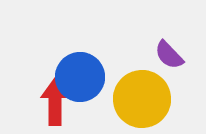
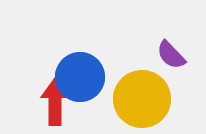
purple semicircle: moved 2 px right
